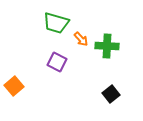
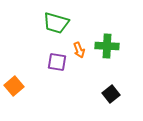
orange arrow: moved 2 px left, 11 px down; rotated 21 degrees clockwise
purple square: rotated 18 degrees counterclockwise
